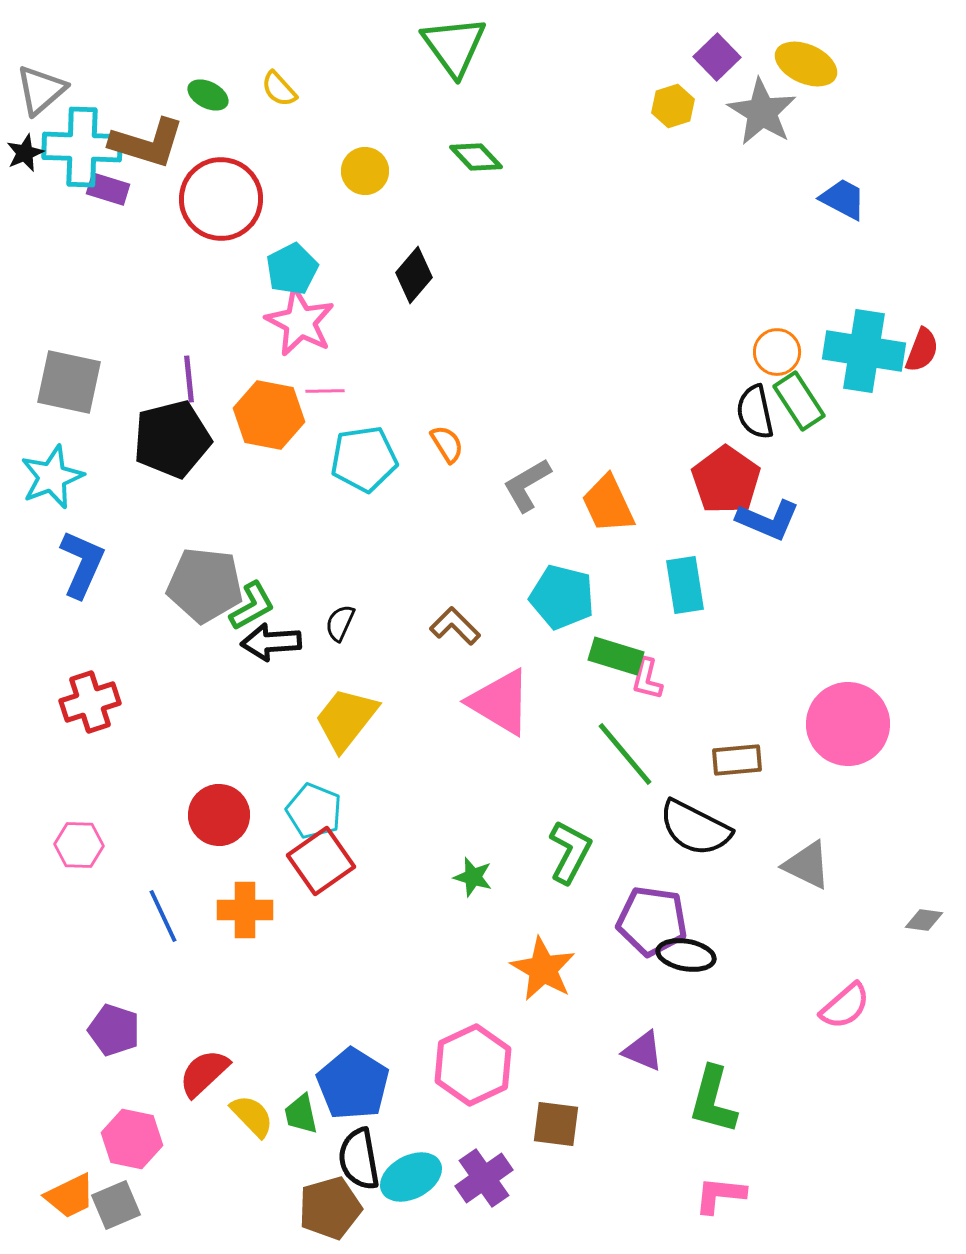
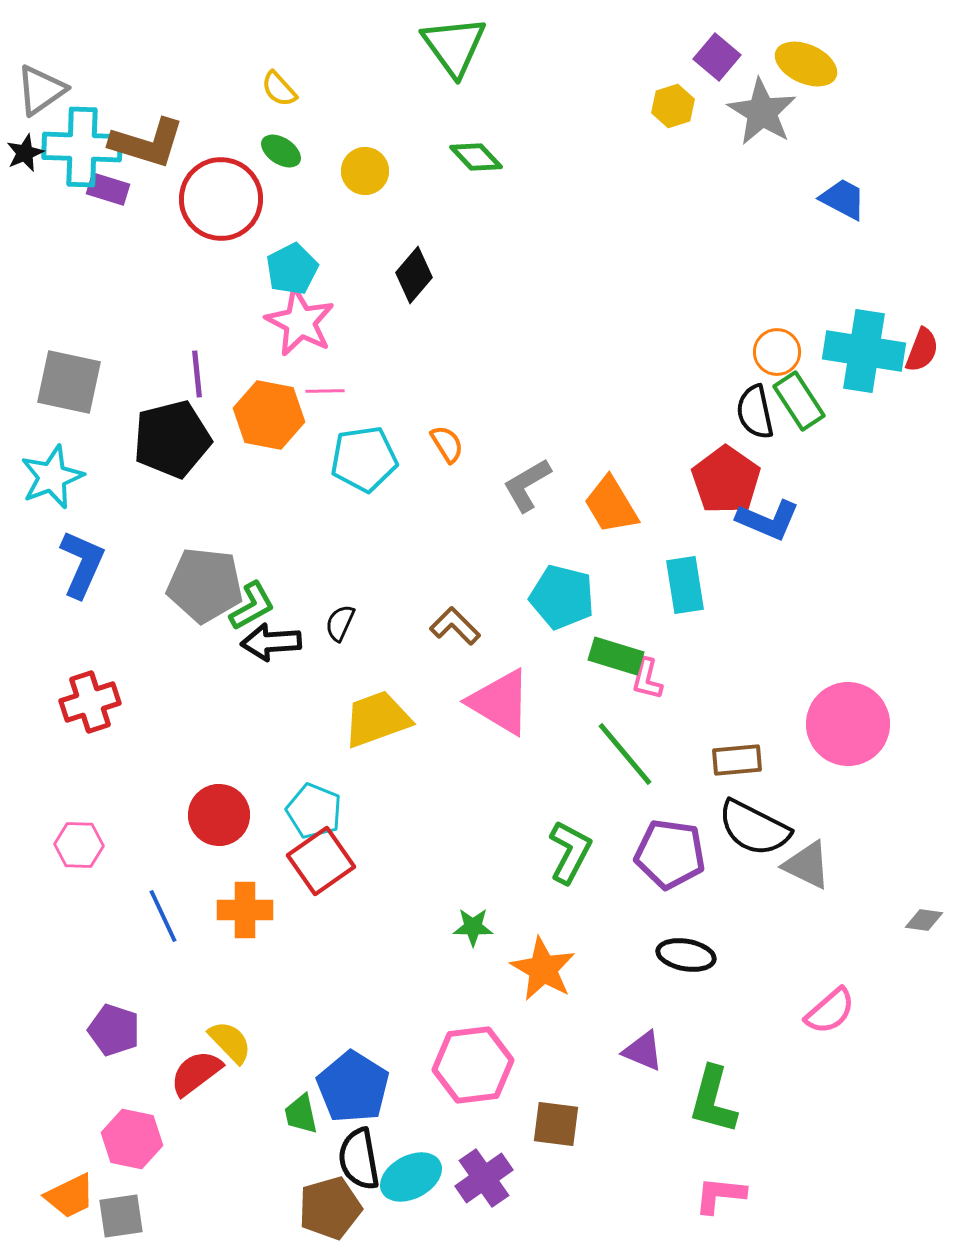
purple square at (717, 57): rotated 6 degrees counterclockwise
gray triangle at (41, 90): rotated 6 degrees clockwise
green ellipse at (208, 95): moved 73 px right, 56 px down; rotated 6 degrees clockwise
purple line at (189, 379): moved 8 px right, 5 px up
orange trapezoid at (608, 504): moved 3 px right, 1 px down; rotated 6 degrees counterclockwise
yellow trapezoid at (346, 719): moved 31 px right; rotated 32 degrees clockwise
black semicircle at (695, 828): moved 59 px right
green star at (473, 877): moved 50 px down; rotated 15 degrees counterclockwise
purple pentagon at (652, 921): moved 18 px right, 67 px up
pink semicircle at (845, 1006): moved 15 px left, 5 px down
pink hexagon at (473, 1065): rotated 18 degrees clockwise
red semicircle at (204, 1073): moved 8 px left; rotated 6 degrees clockwise
blue pentagon at (353, 1084): moved 3 px down
yellow semicircle at (252, 1116): moved 22 px left, 74 px up
gray square at (116, 1205): moved 5 px right, 11 px down; rotated 15 degrees clockwise
